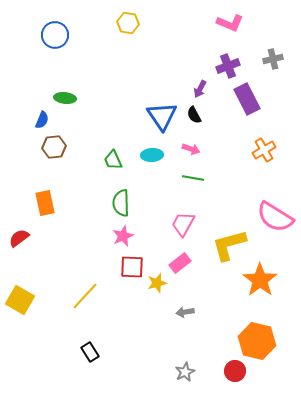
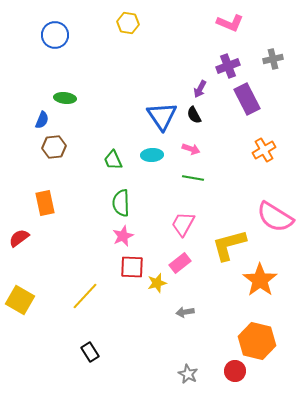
gray star: moved 3 px right, 2 px down; rotated 18 degrees counterclockwise
